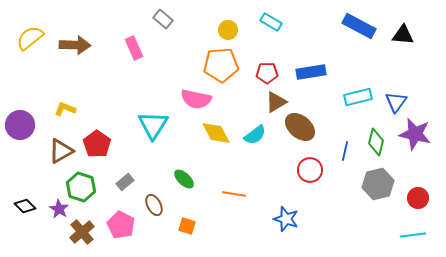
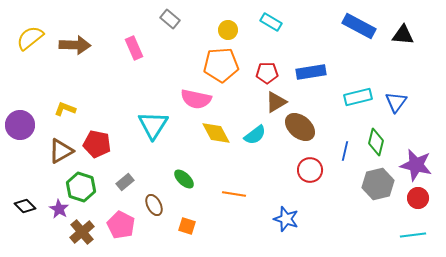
gray rectangle at (163, 19): moved 7 px right
purple star at (415, 134): moved 1 px right, 31 px down
red pentagon at (97, 144): rotated 24 degrees counterclockwise
